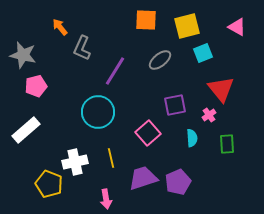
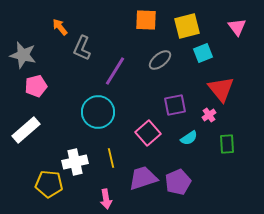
pink triangle: rotated 24 degrees clockwise
cyan semicircle: moved 3 px left; rotated 60 degrees clockwise
yellow pentagon: rotated 16 degrees counterclockwise
